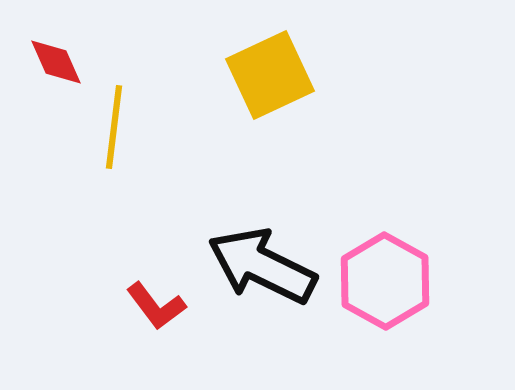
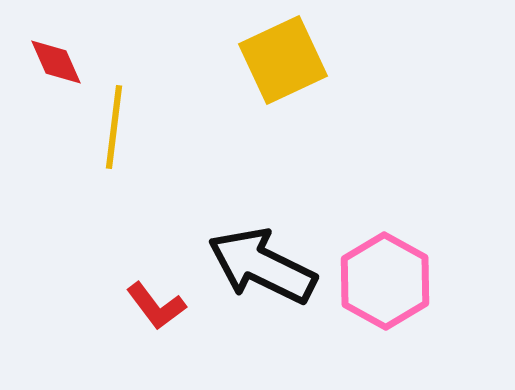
yellow square: moved 13 px right, 15 px up
